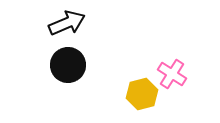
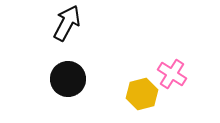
black arrow: rotated 39 degrees counterclockwise
black circle: moved 14 px down
